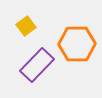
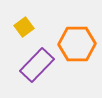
yellow square: moved 2 px left, 1 px down
